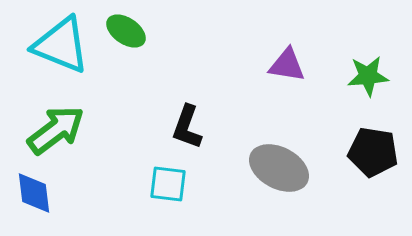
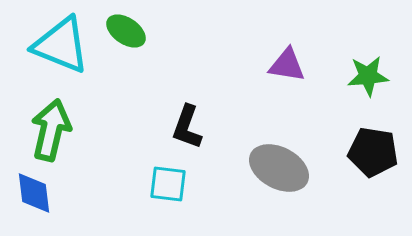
green arrow: moved 5 px left; rotated 40 degrees counterclockwise
